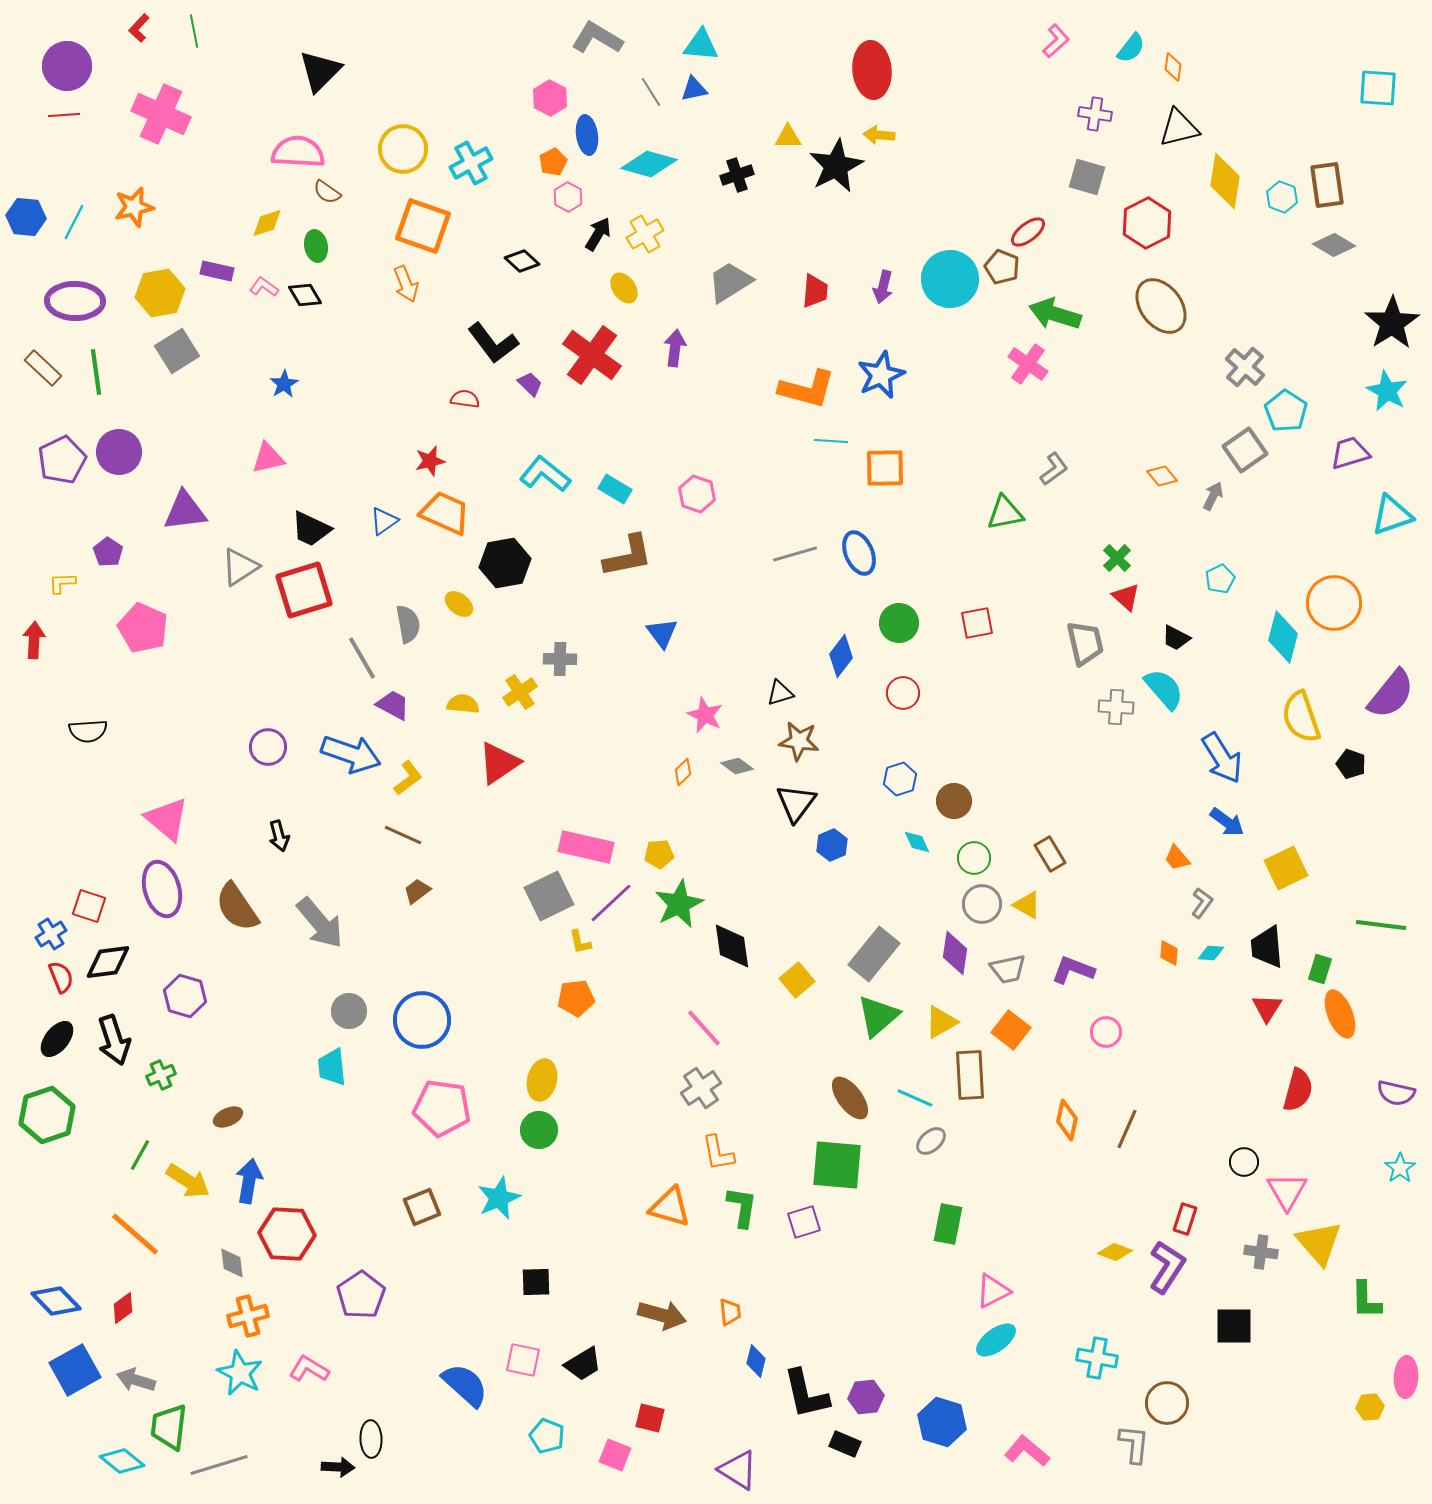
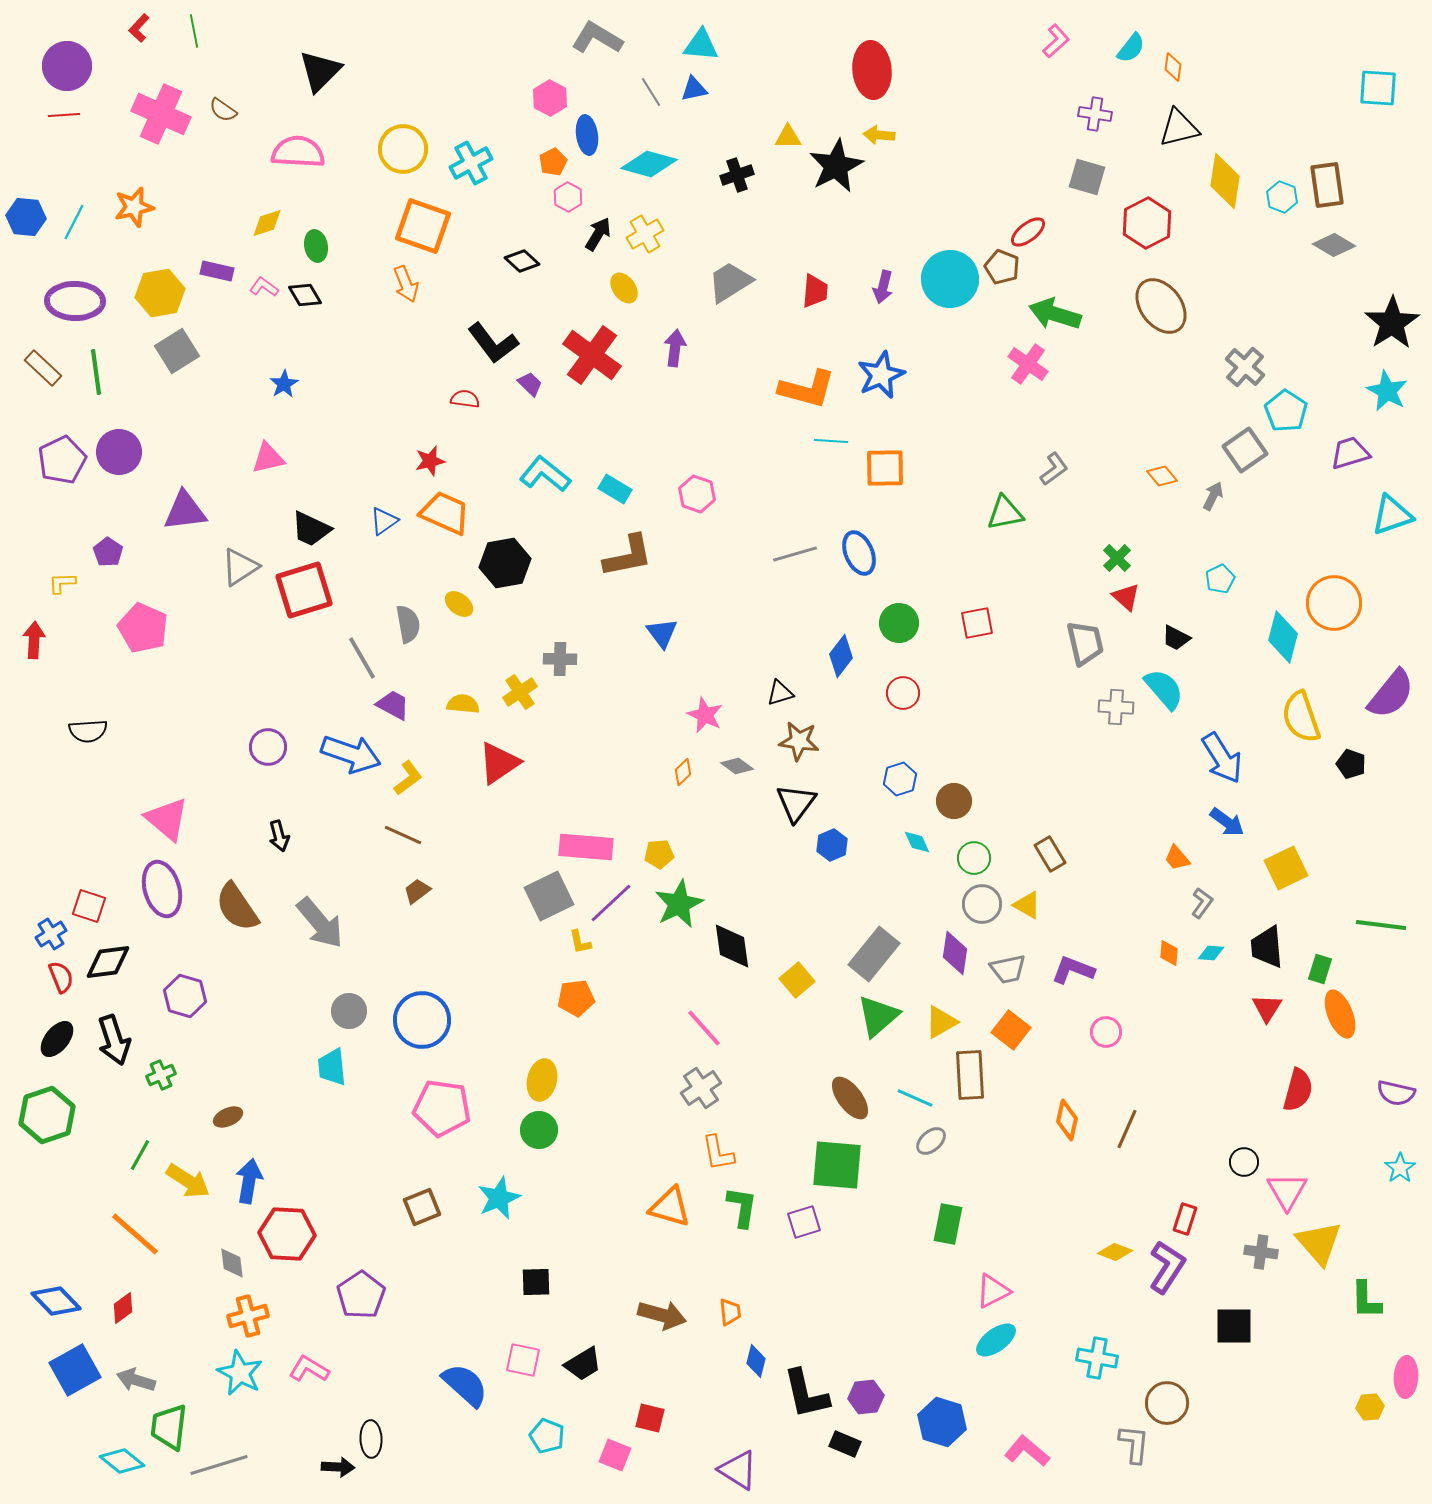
brown semicircle at (327, 192): moved 104 px left, 82 px up
pink rectangle at (586, 847): rotated 8 degrees counterclockwise
